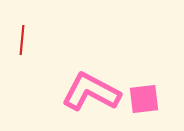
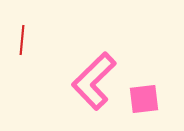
pink L-shape: moved 3 px right, 11 px up; rotated 72 degrees counterclockwise
